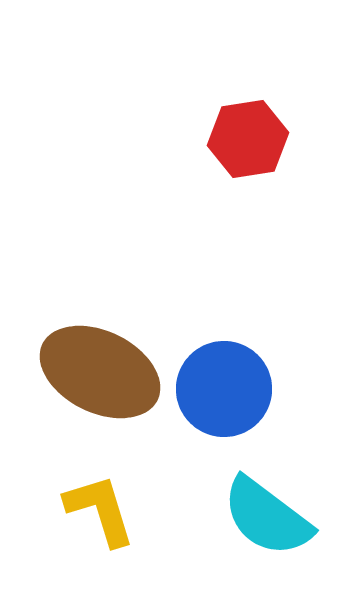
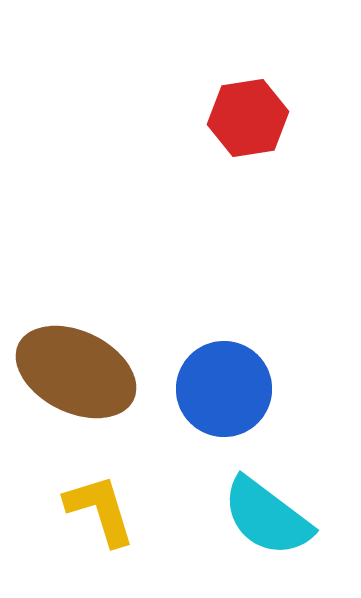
red hexagon: moved 21 px up
brown ellipse: moved 24 px left
